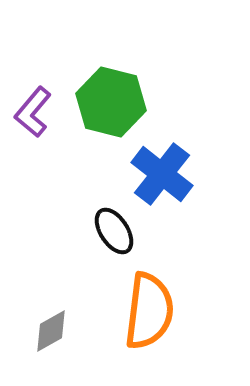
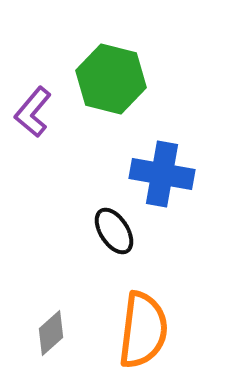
green hexagon: moved 23 px up
blue cross: rotated 28 degrees counterclockwise
orange semicircle: moved 6 px left, 19 px down
gray diamond: moved 2 px down; rotated 12 degrees counterclockwise
